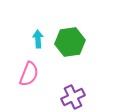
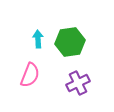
pink semicircle: moved 1 px right, 1 px down
purple cross: moved 5 px right, 14 px up
